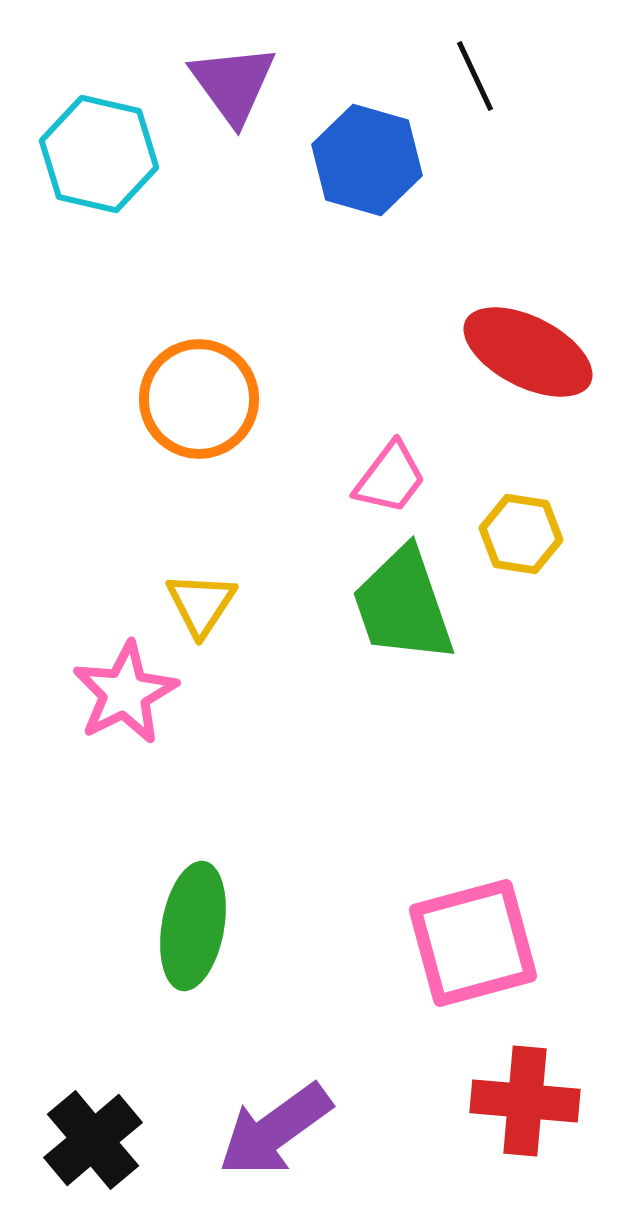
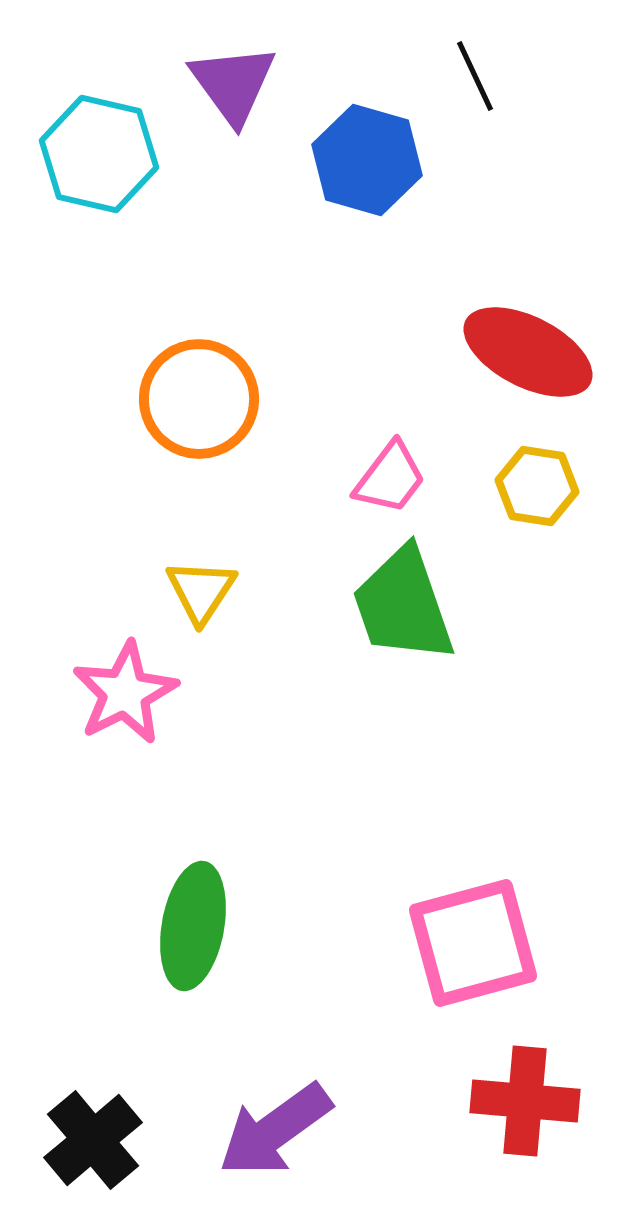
yellow hexagon: moved 16 px right, 48 px up
yellow triangle: moved 13 px up
